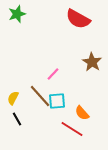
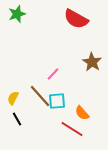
red semicircle: moved 2 px left
